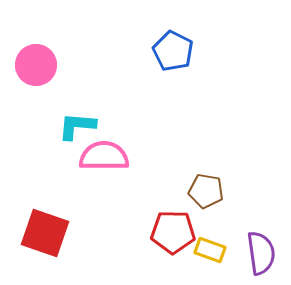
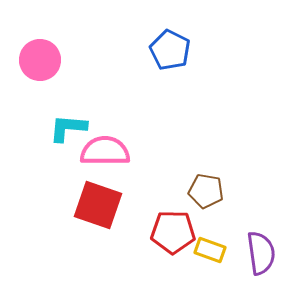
blue pentagon: moved 3 px left, 1 px up
pink circle: moved 4 px right, 5 px up
cyan L-shape: moved 9 px left, 2 px down
pink semicircle: moved 1 px right, 5 px up
red square: moved 53 px right, 28 px up
